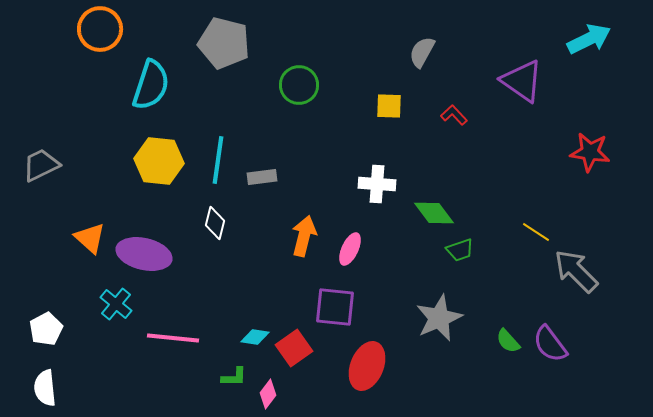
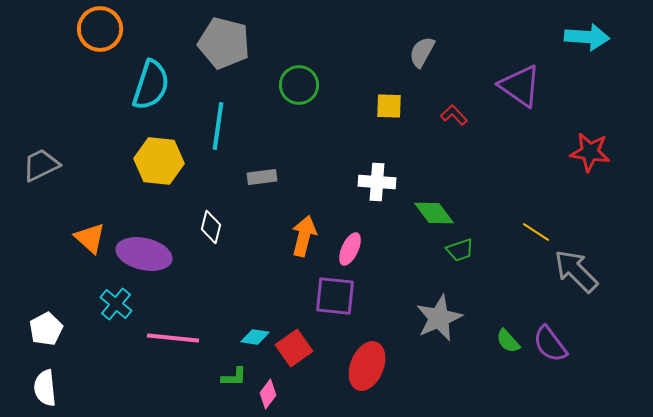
cyan arrow: moved 2 px left, 2 px up; rotated 30 degrees clockwise
purple triangle: moved 2 px left, 5 px down
cyan line: moved 34 px up
white cross: moved 2 px up
white diamond: moved 4 px left, 4 px down
purple square: moved 11 px up
